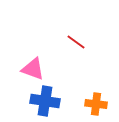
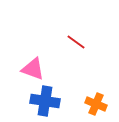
orange cross: rotated 15 degrees clockwise
